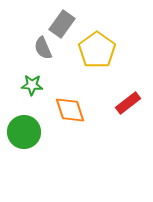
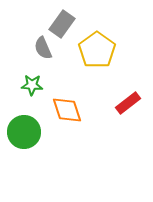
orange diamond: moved 3 px left
